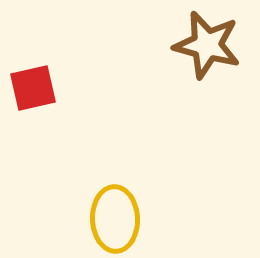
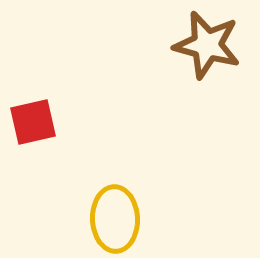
red square: moved 34 px down
